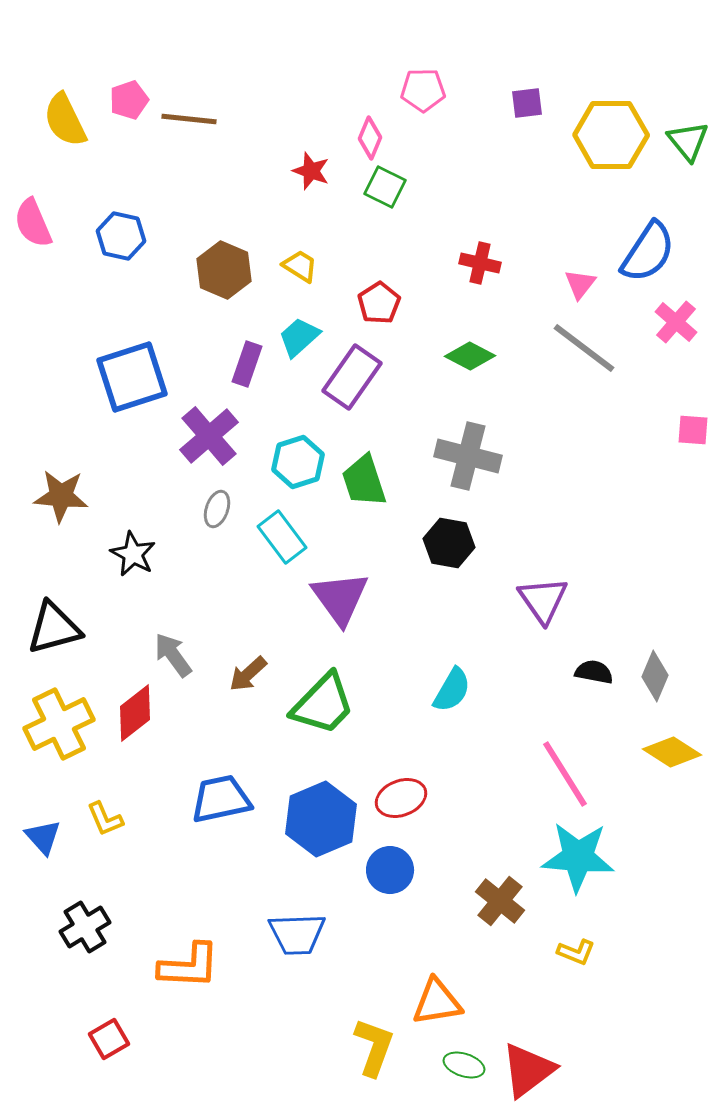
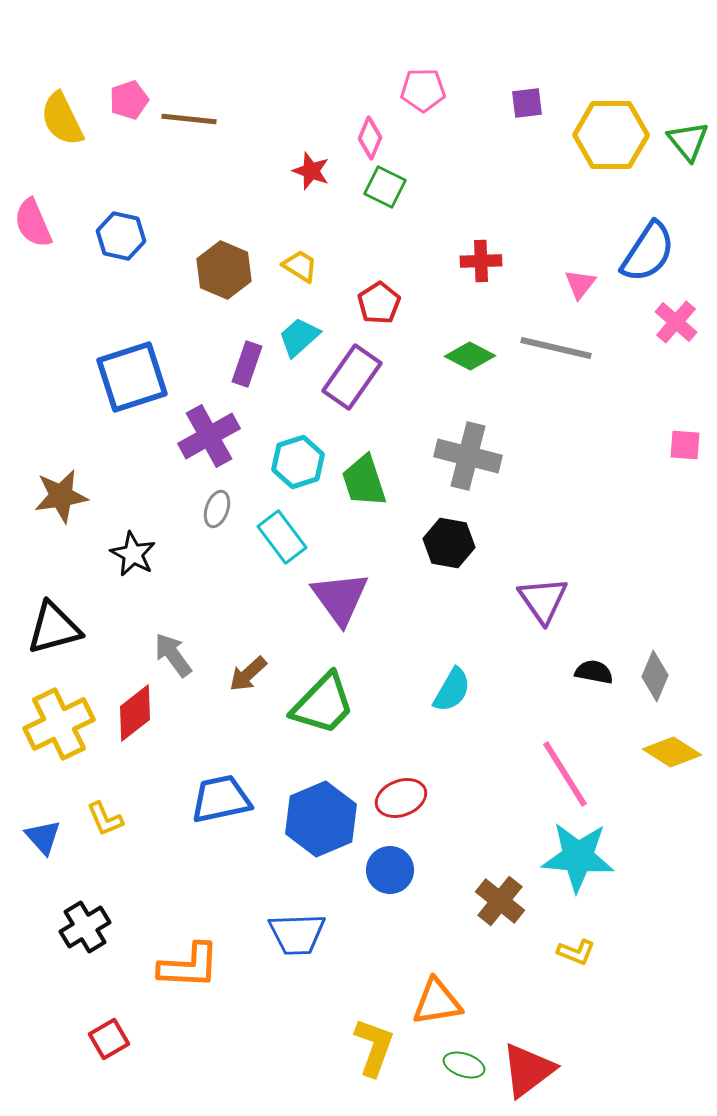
yellow semicircle at (65, 120): moved 3 px left, 1 px up
red cross at (480, 263): moved 1 px right, 2 px up; rotated 15 degrees counterclockwise
gray line at (584, 348): moved 28 px left; rotated 24 degrees counterclockwise
pink square at (693, 430): moved 8 px left, 15 px down
purple cross at (209, 436): rotated 12 degrees clockwise
brown star at (61, 496): rotated 14 degrees counterclockwise
